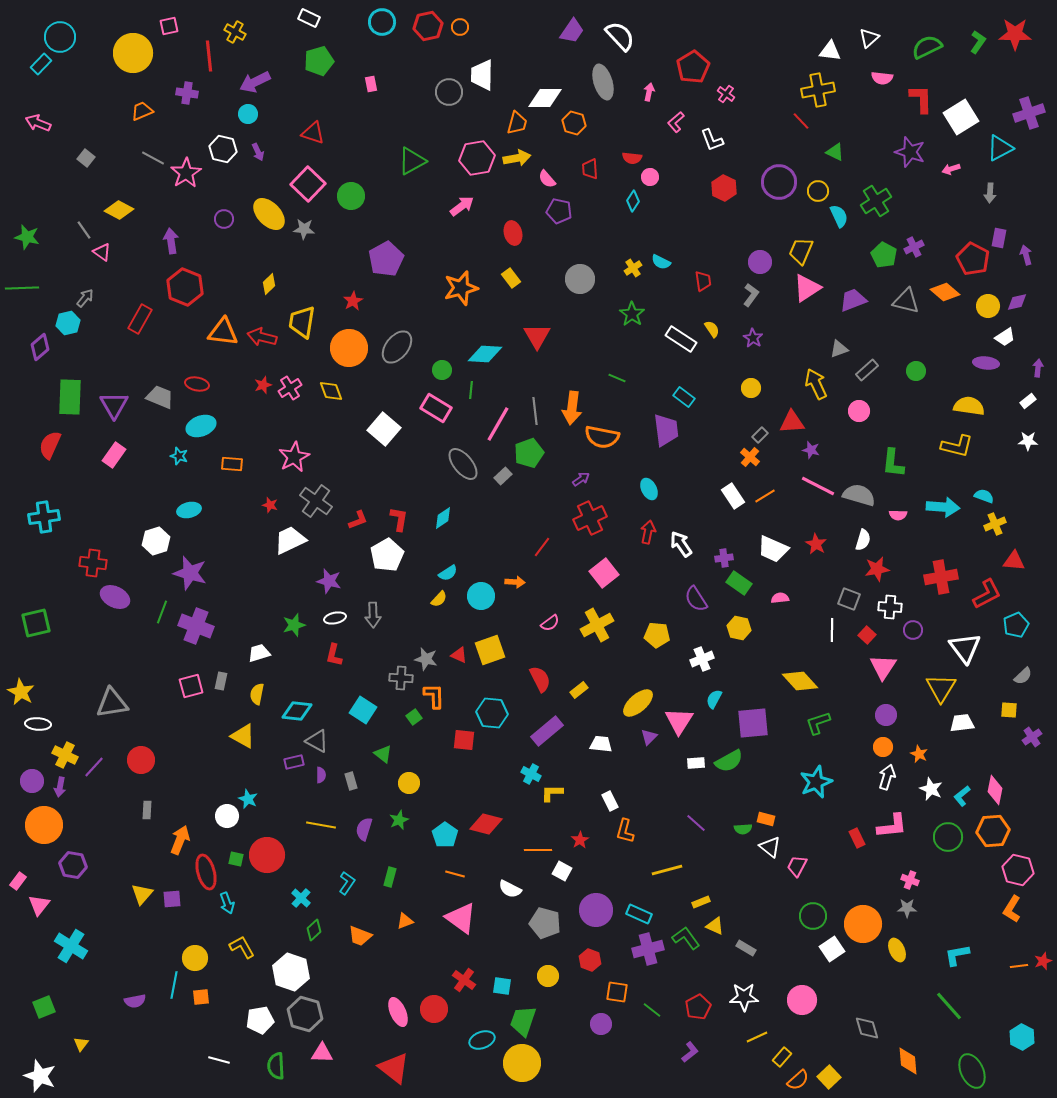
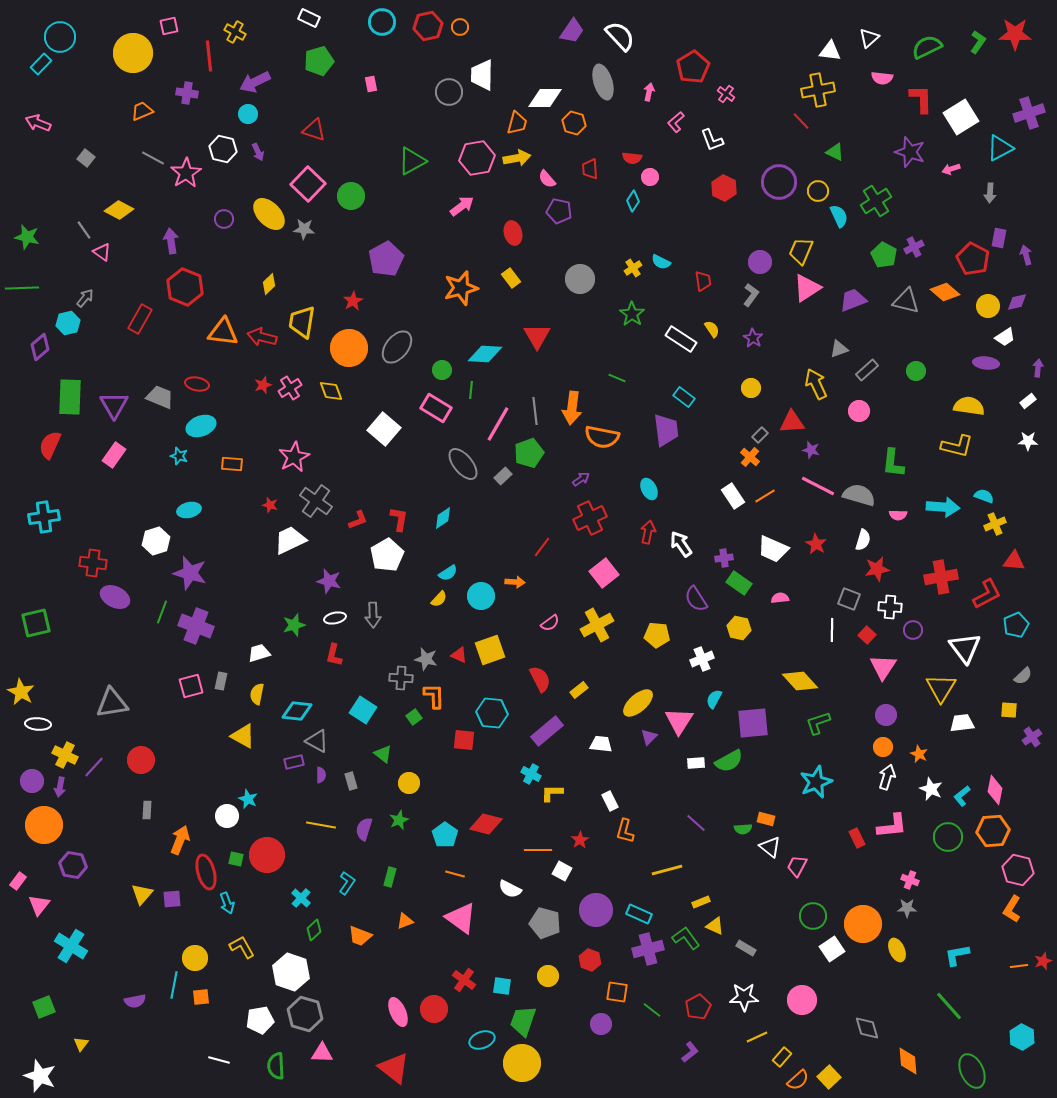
red triangle at (313, 133): moved 1 px right, 3 px up
